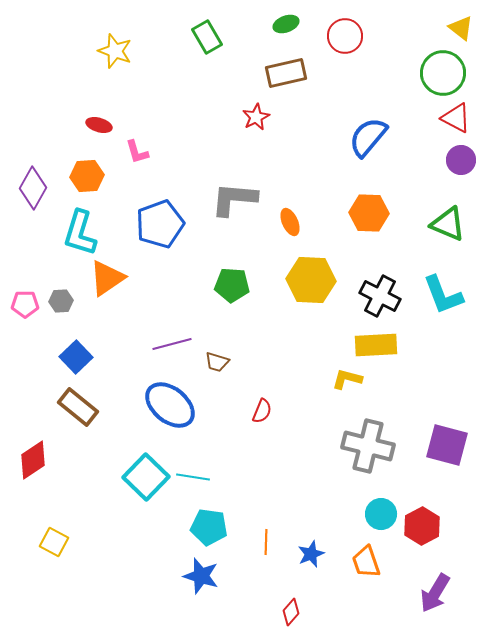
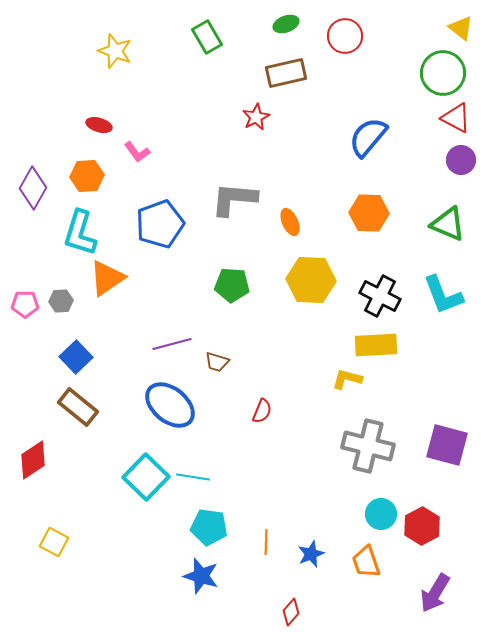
pink L-shape at (137, 152): rotated 20 degrees counterclockwise
